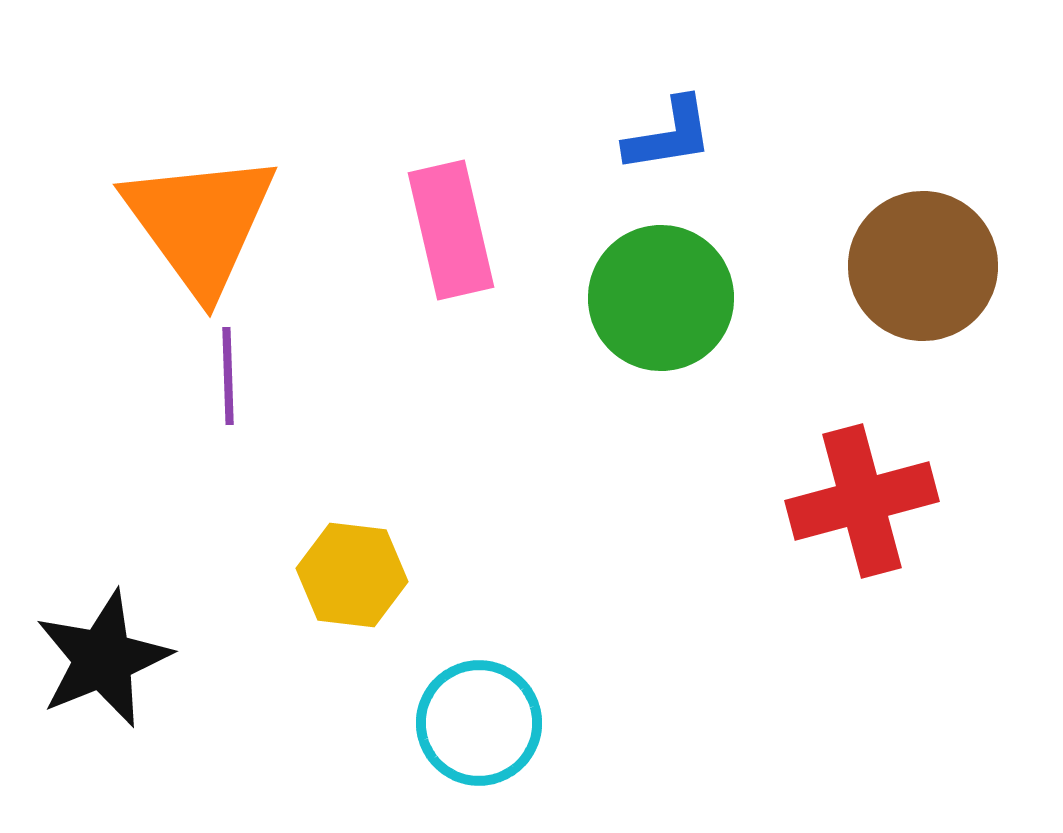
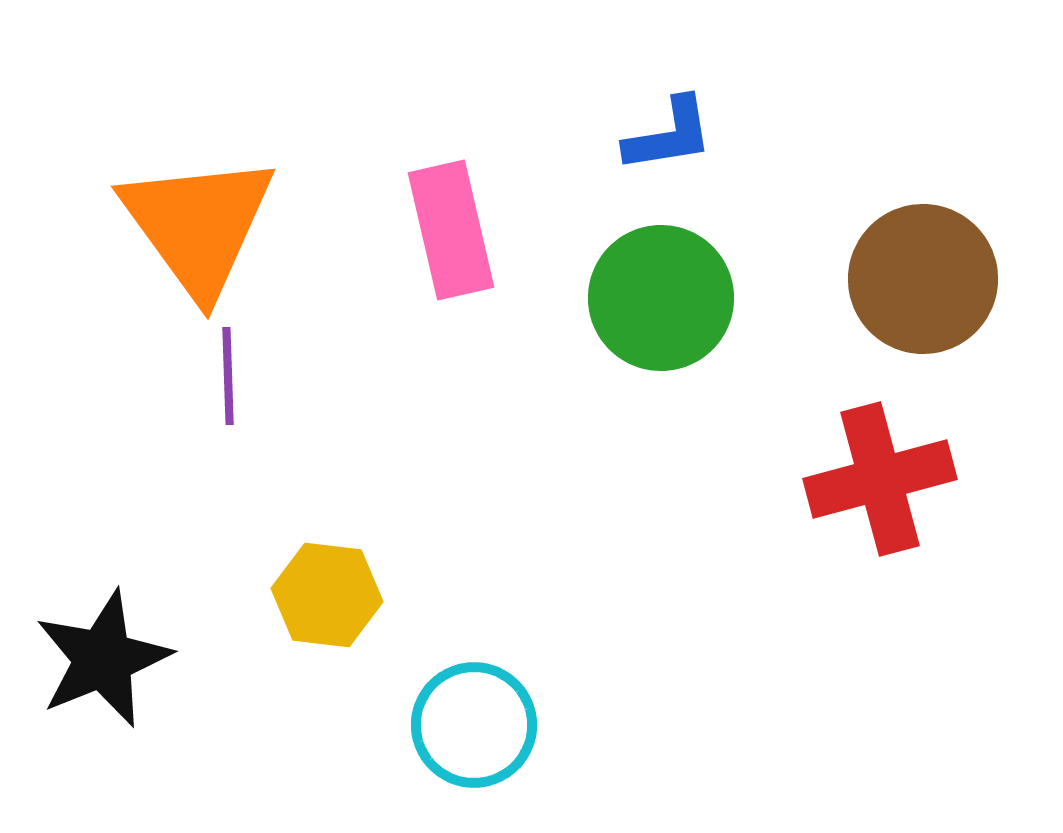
orange triangle: moved 2 px left, 2 px down
brown circle: moved 13 px down
red cross: moved 18 px right, 22 px up
yellow hexagon: moved 25 px left, 20 px down
cyan circle: moved 5 px left, 2 px down
